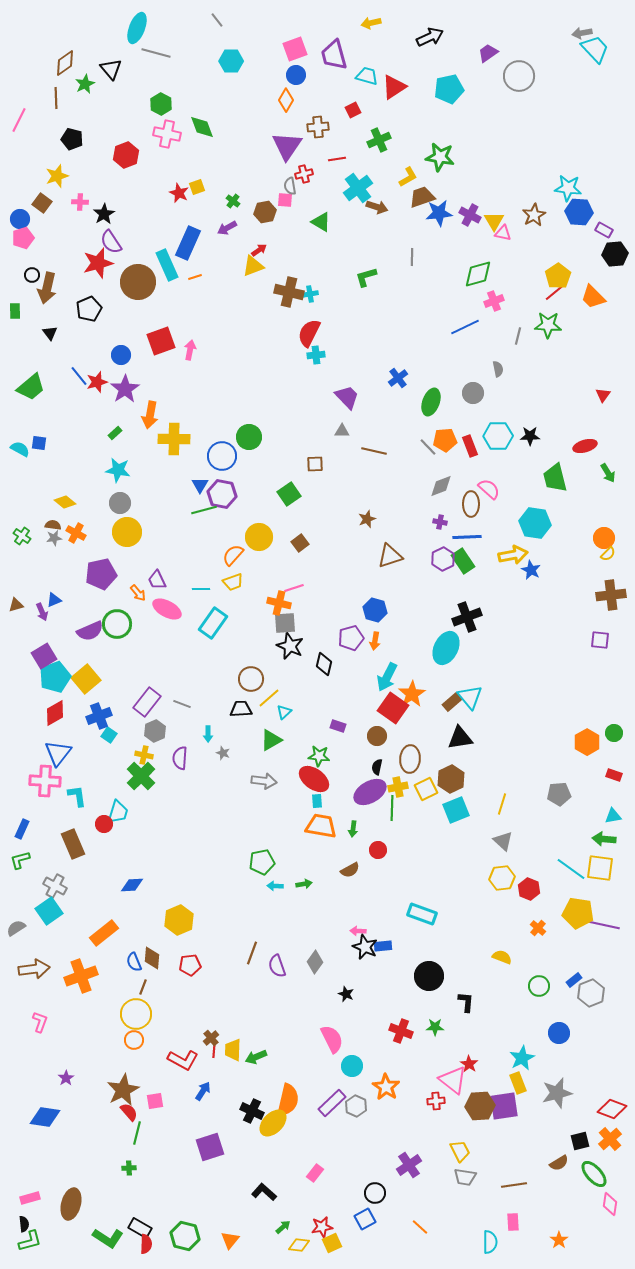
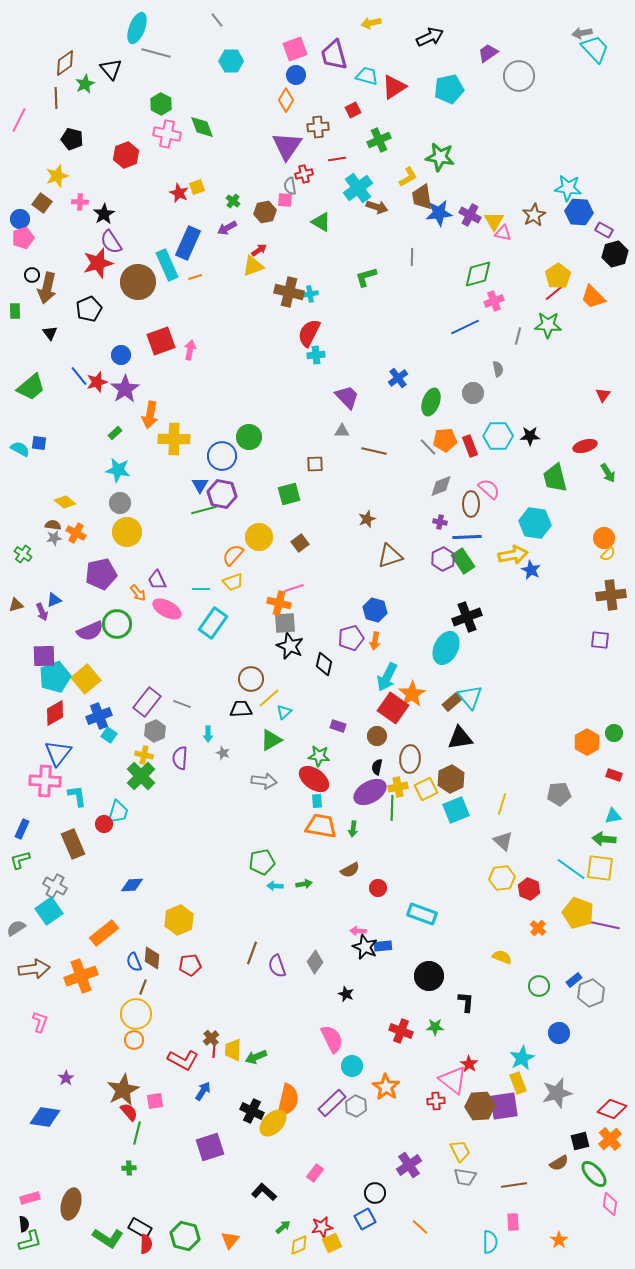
brown trapezoid at (422, 197): rotated 80 degrees counterclockwise
black hexagon at (615, 254): rotated 10 degrees counterclockwise
green square at (289, 494): rotated 20 degrees clockwise
green cross at (22, 536): moved 1 px right, 18 px down
purple square at (44, 656): rotated 30 degrees clockwise
red circle at (378, 850): moved 38 px down
yellow pentagon at (578, 913): rotated 12 degrees clockwise
yellow diamond at (299, 1245): rotated 30 degrees counterclockwise
